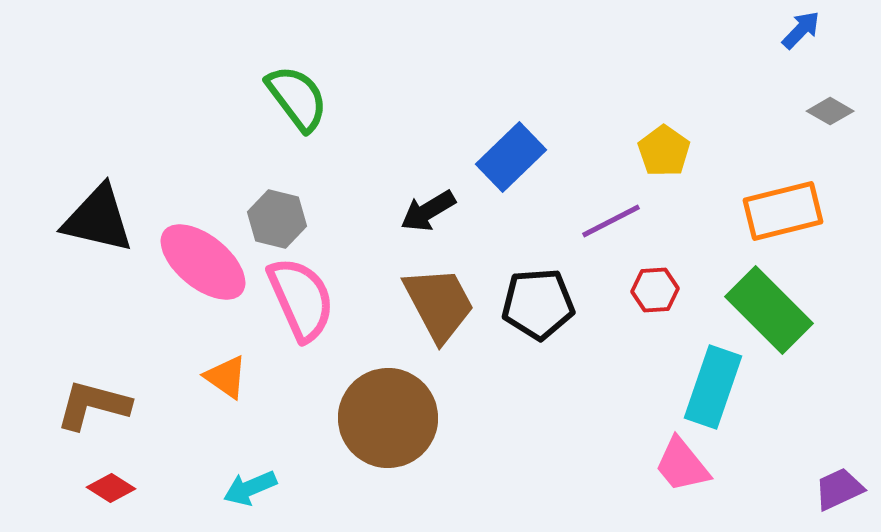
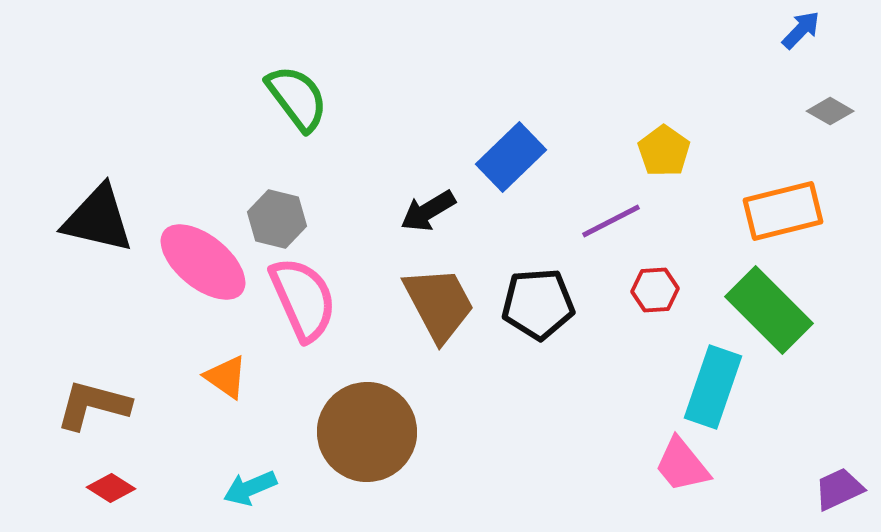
pink semicircle: moved 2 px right
brown circle: moved 21 px left, 14 px down
